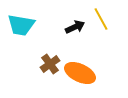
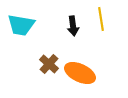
yellow line: rotated 20 degrees clockwise
black arrow: moved 2 px left, 1 px up; rotated 108 degrees clockwise
brown cross: moved 1 px left; rotated 12 degrees counterclockwise
